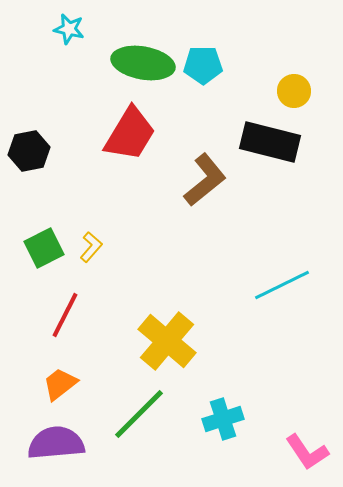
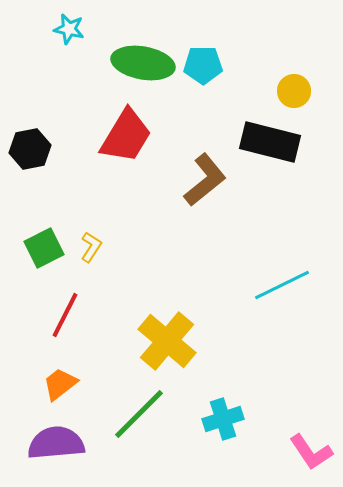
red trapezoid: moved 4 px left, 2 px down
black hexagon: moved 1 px right, 2 px up
yellow L-shape: rotated 8 degrees counterclockwise
pink L-shape: moved 4 px right
